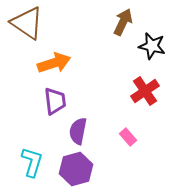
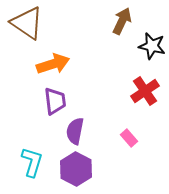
brown arrow: moved 1 px left, 1 px up
orange arrow: moved 1 px left, 1 px down
purple semicircle: moved 3 px left
pink rectangle: moved 1 px right, 1 px down
purple hexagon: rotated 16 degrees counterclockwise
